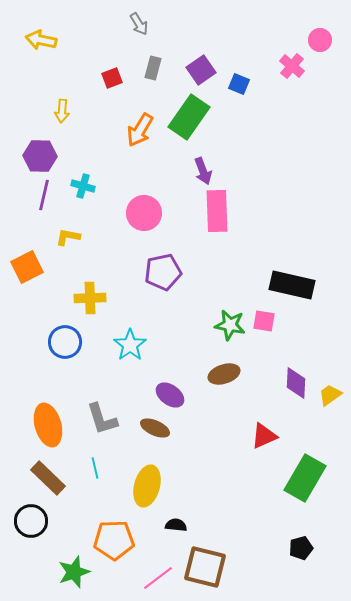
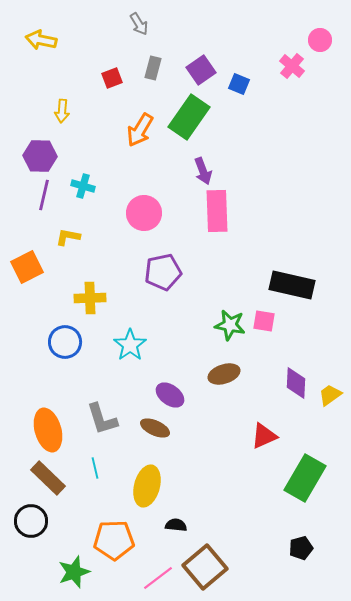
orange ellipse at (48, 425): moved 5 px down
brown square at (205, 567): rotated 36 degrees clockwise
